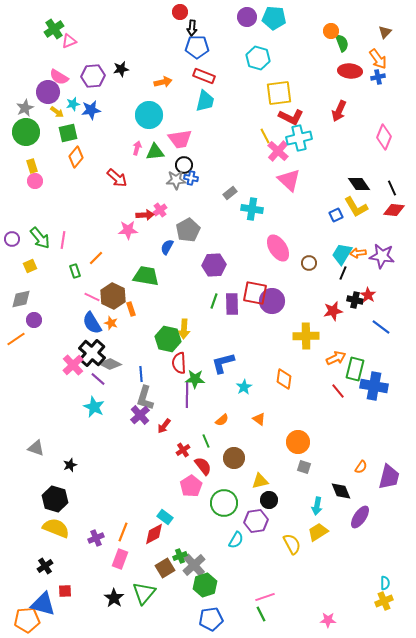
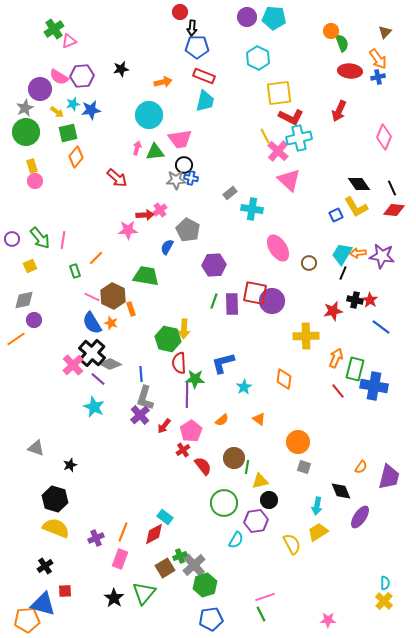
cyan hexagon at (258, 58): rotated 10 degrees clockwise
purple hexagon at (93, 76): moved 11 px left
purple circle at (48, 92): moved 8 px left, 3 px up
gray pentagon at (188, 230): rotated 15 degrees counterclockwise
red star at (368, 295): moved 2 px right, 5 px down
gray diamond at (21, 299): moved 3 px right, 1 px down
orange arrow at (336, 358): rotated 42 degrees counterclockwise
green line at (206, 441): moved 41 px right, 26 px down; rotated 32 degrees clockwise
pink pentagon at (191, 486): moved 55 px up
yellow cross at (384, 601): rotated 24 degrees counterclockwise
